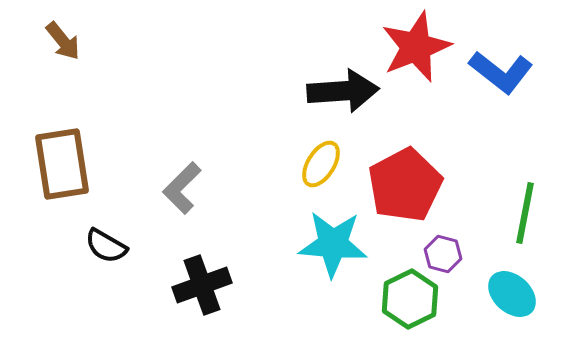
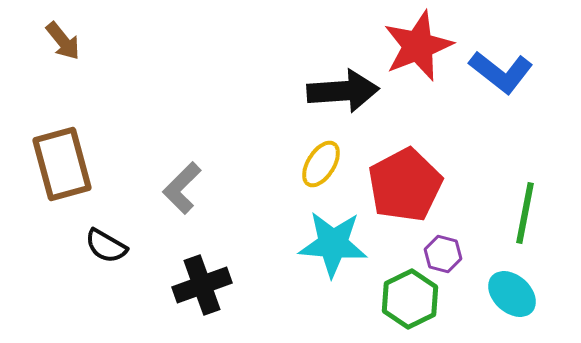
red star: moved 2 px right, 1 px up
brown rectangle: rotated 6 degrees counterclockwise
